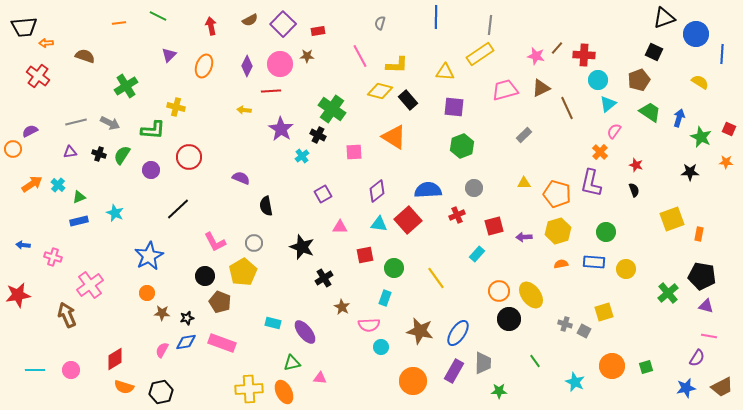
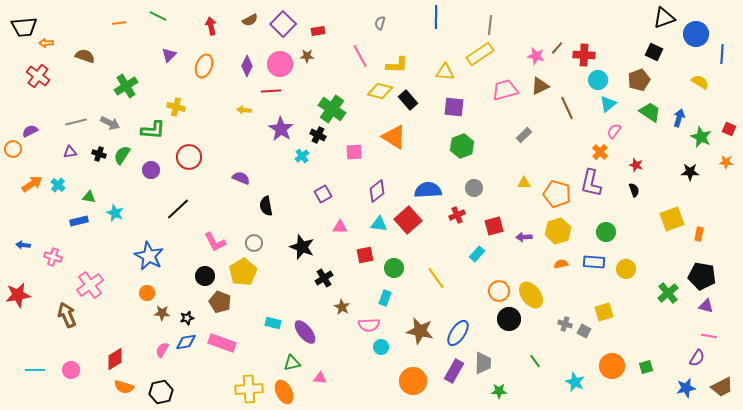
brown triangle at (541, 88): moved 1 px left, 2 px up
green triangle at (79, 197): moved 10 px right; rotated 32 degrees clockwise
blue star at (149, 256): rotated 16 degrees counterclockwise
